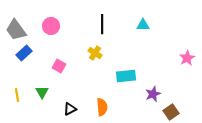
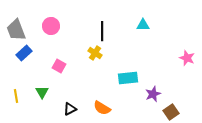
black line: moved 7 px down
gray trapezoid: rotated 15 degrees clockwise
pink star: rotated 21 degrees counterclockwise
cyan rectangle: moved 2 px right, 2 px down
yellow line: moved 1 px left, 1 px down
orange semicircle: moved 1 px down; rotated 126 degrees clockwise
